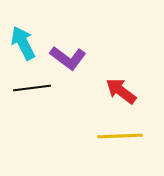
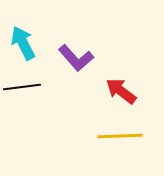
purple L-shape: moved 8 px right; rotated 12 degrees clockwise
black line: moved 10 px left, 1 px up
